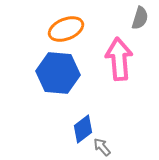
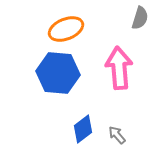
pink arrow: moved 9 px down
gray arrow: moved 15 px right, 12 px up
